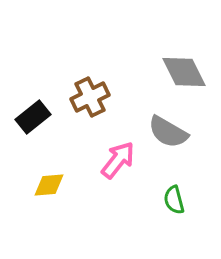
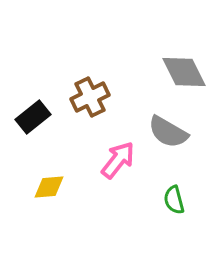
yellow diamond: moved 2 px down
